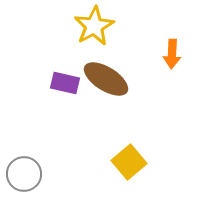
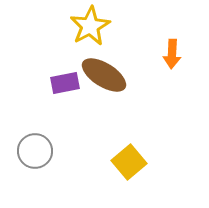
yellow star: moved 4 px left
brown ellipse: moved 2 px left, 4 px up
purple rectangle: rotated 24 degrees counterclockwise
gray circle: moved 11 px right, 23 px up
